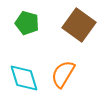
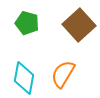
brown square: rotated 12 degrees clockwise
cyan diamond: rotated 28 degrees clockwise
